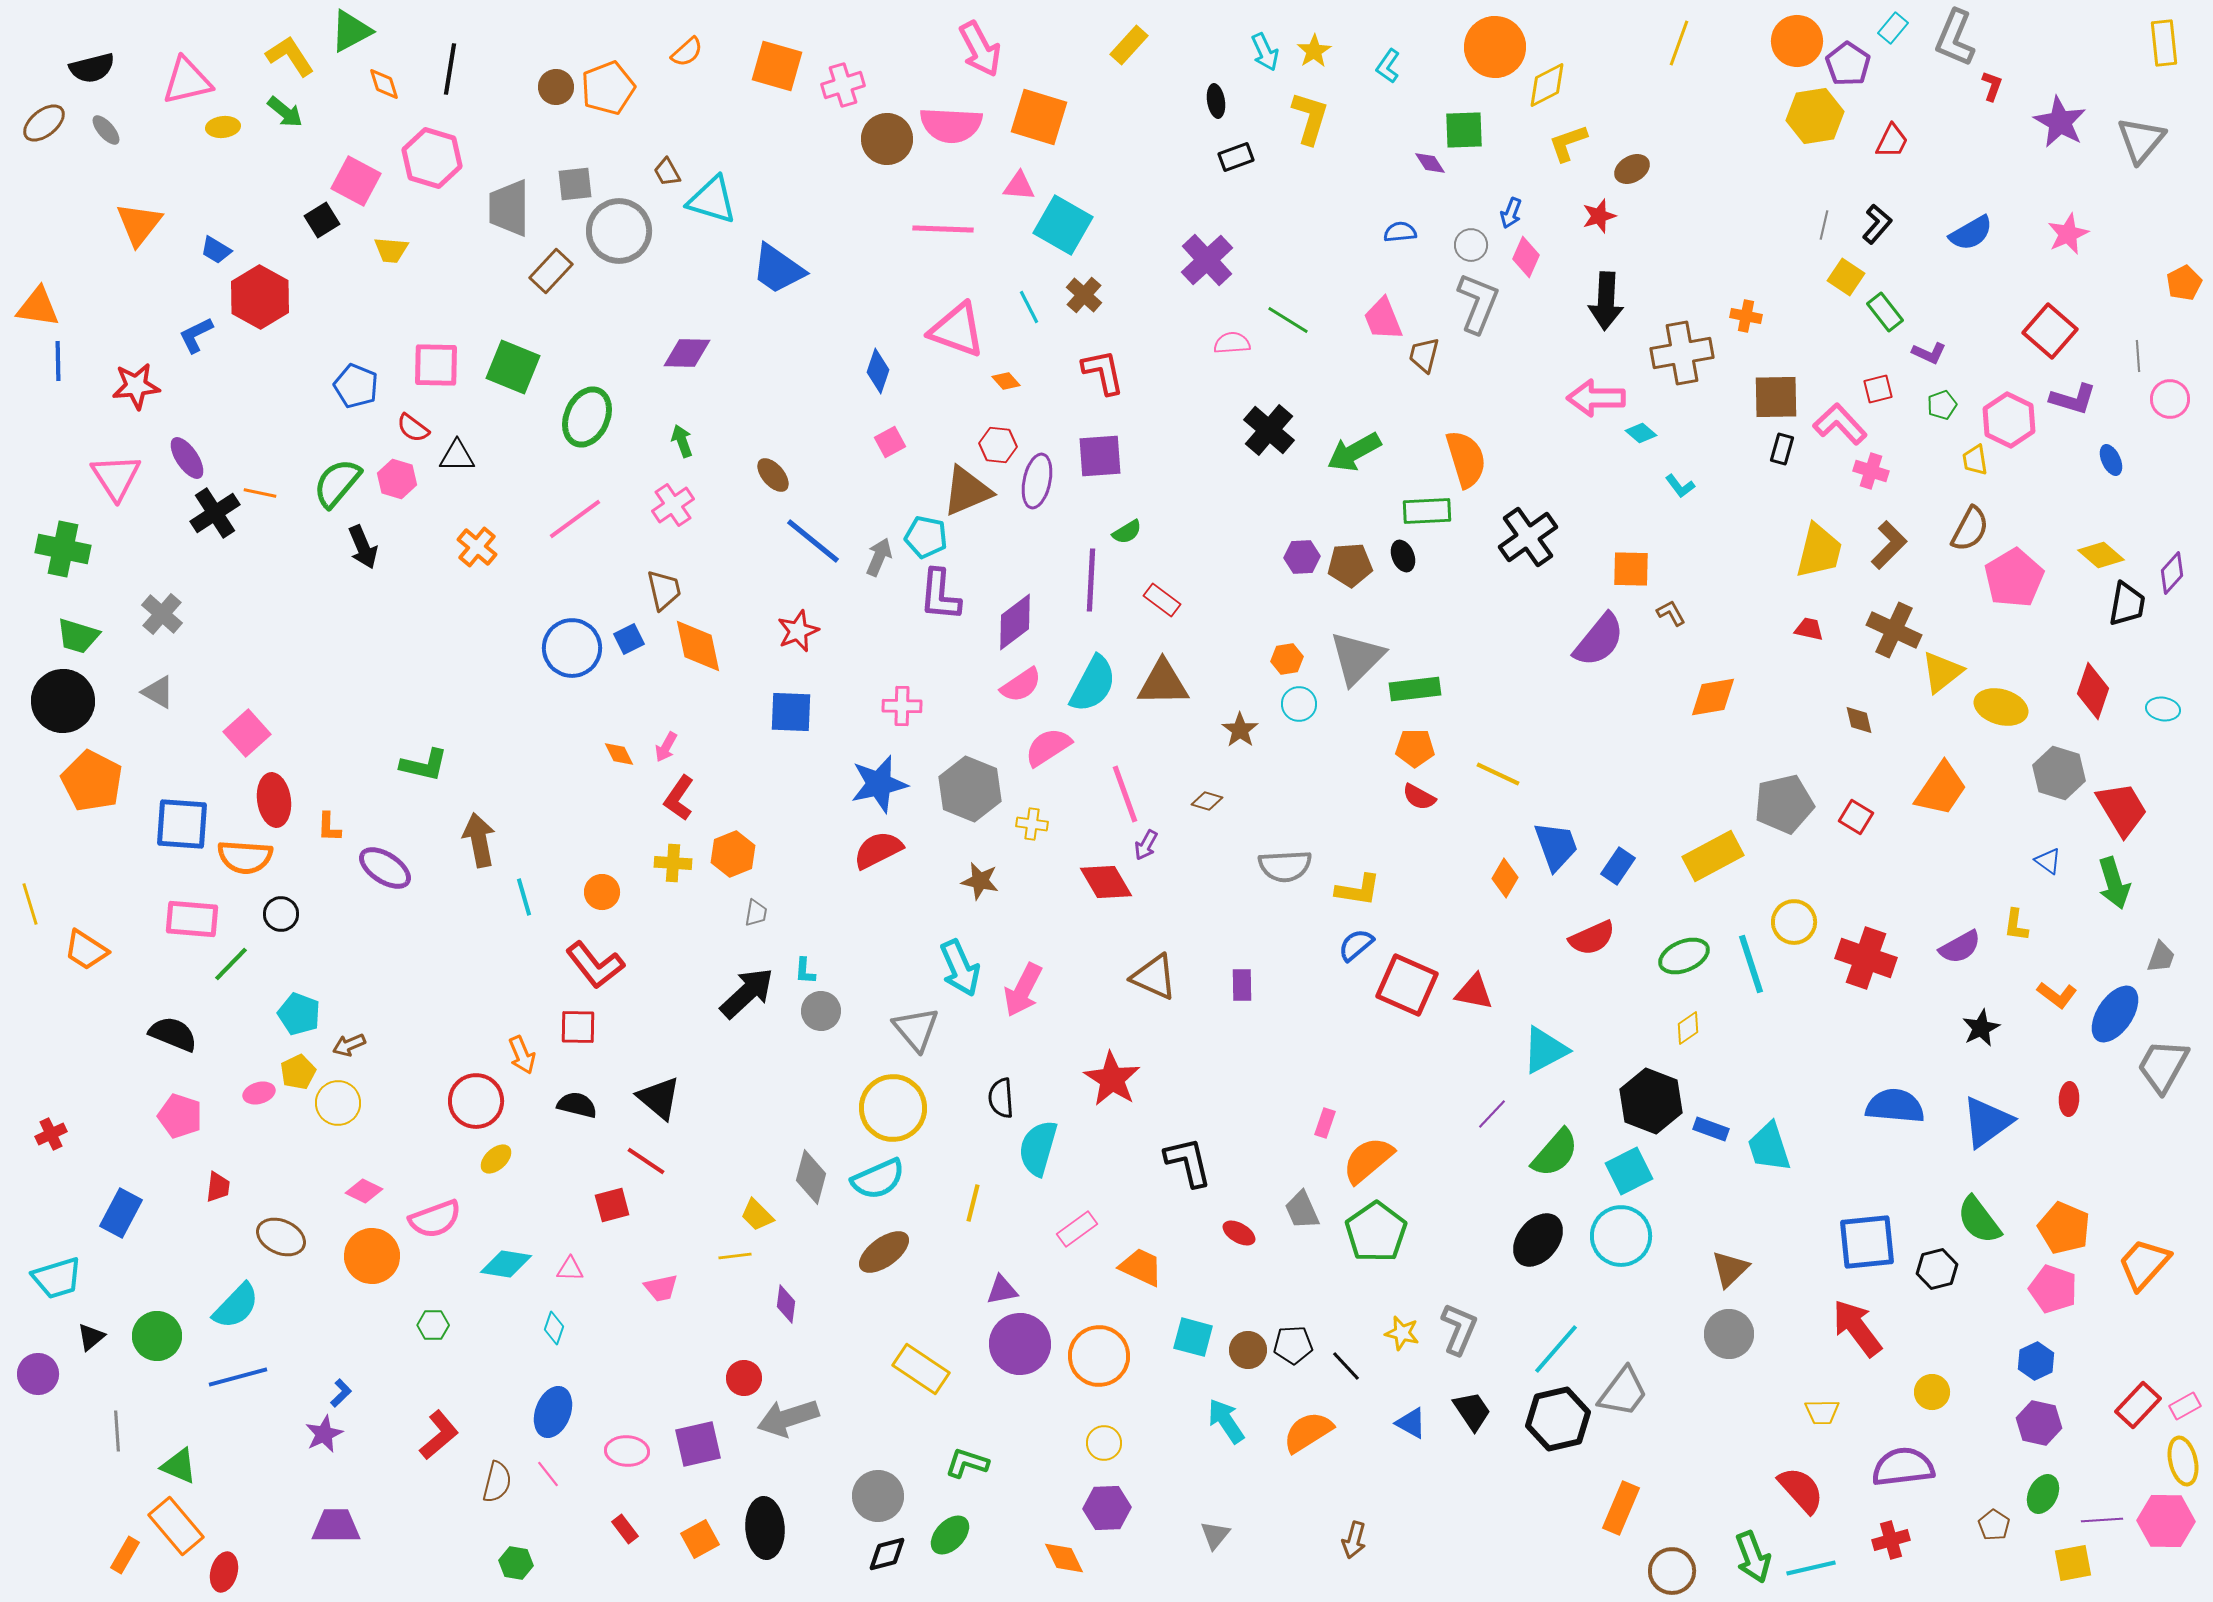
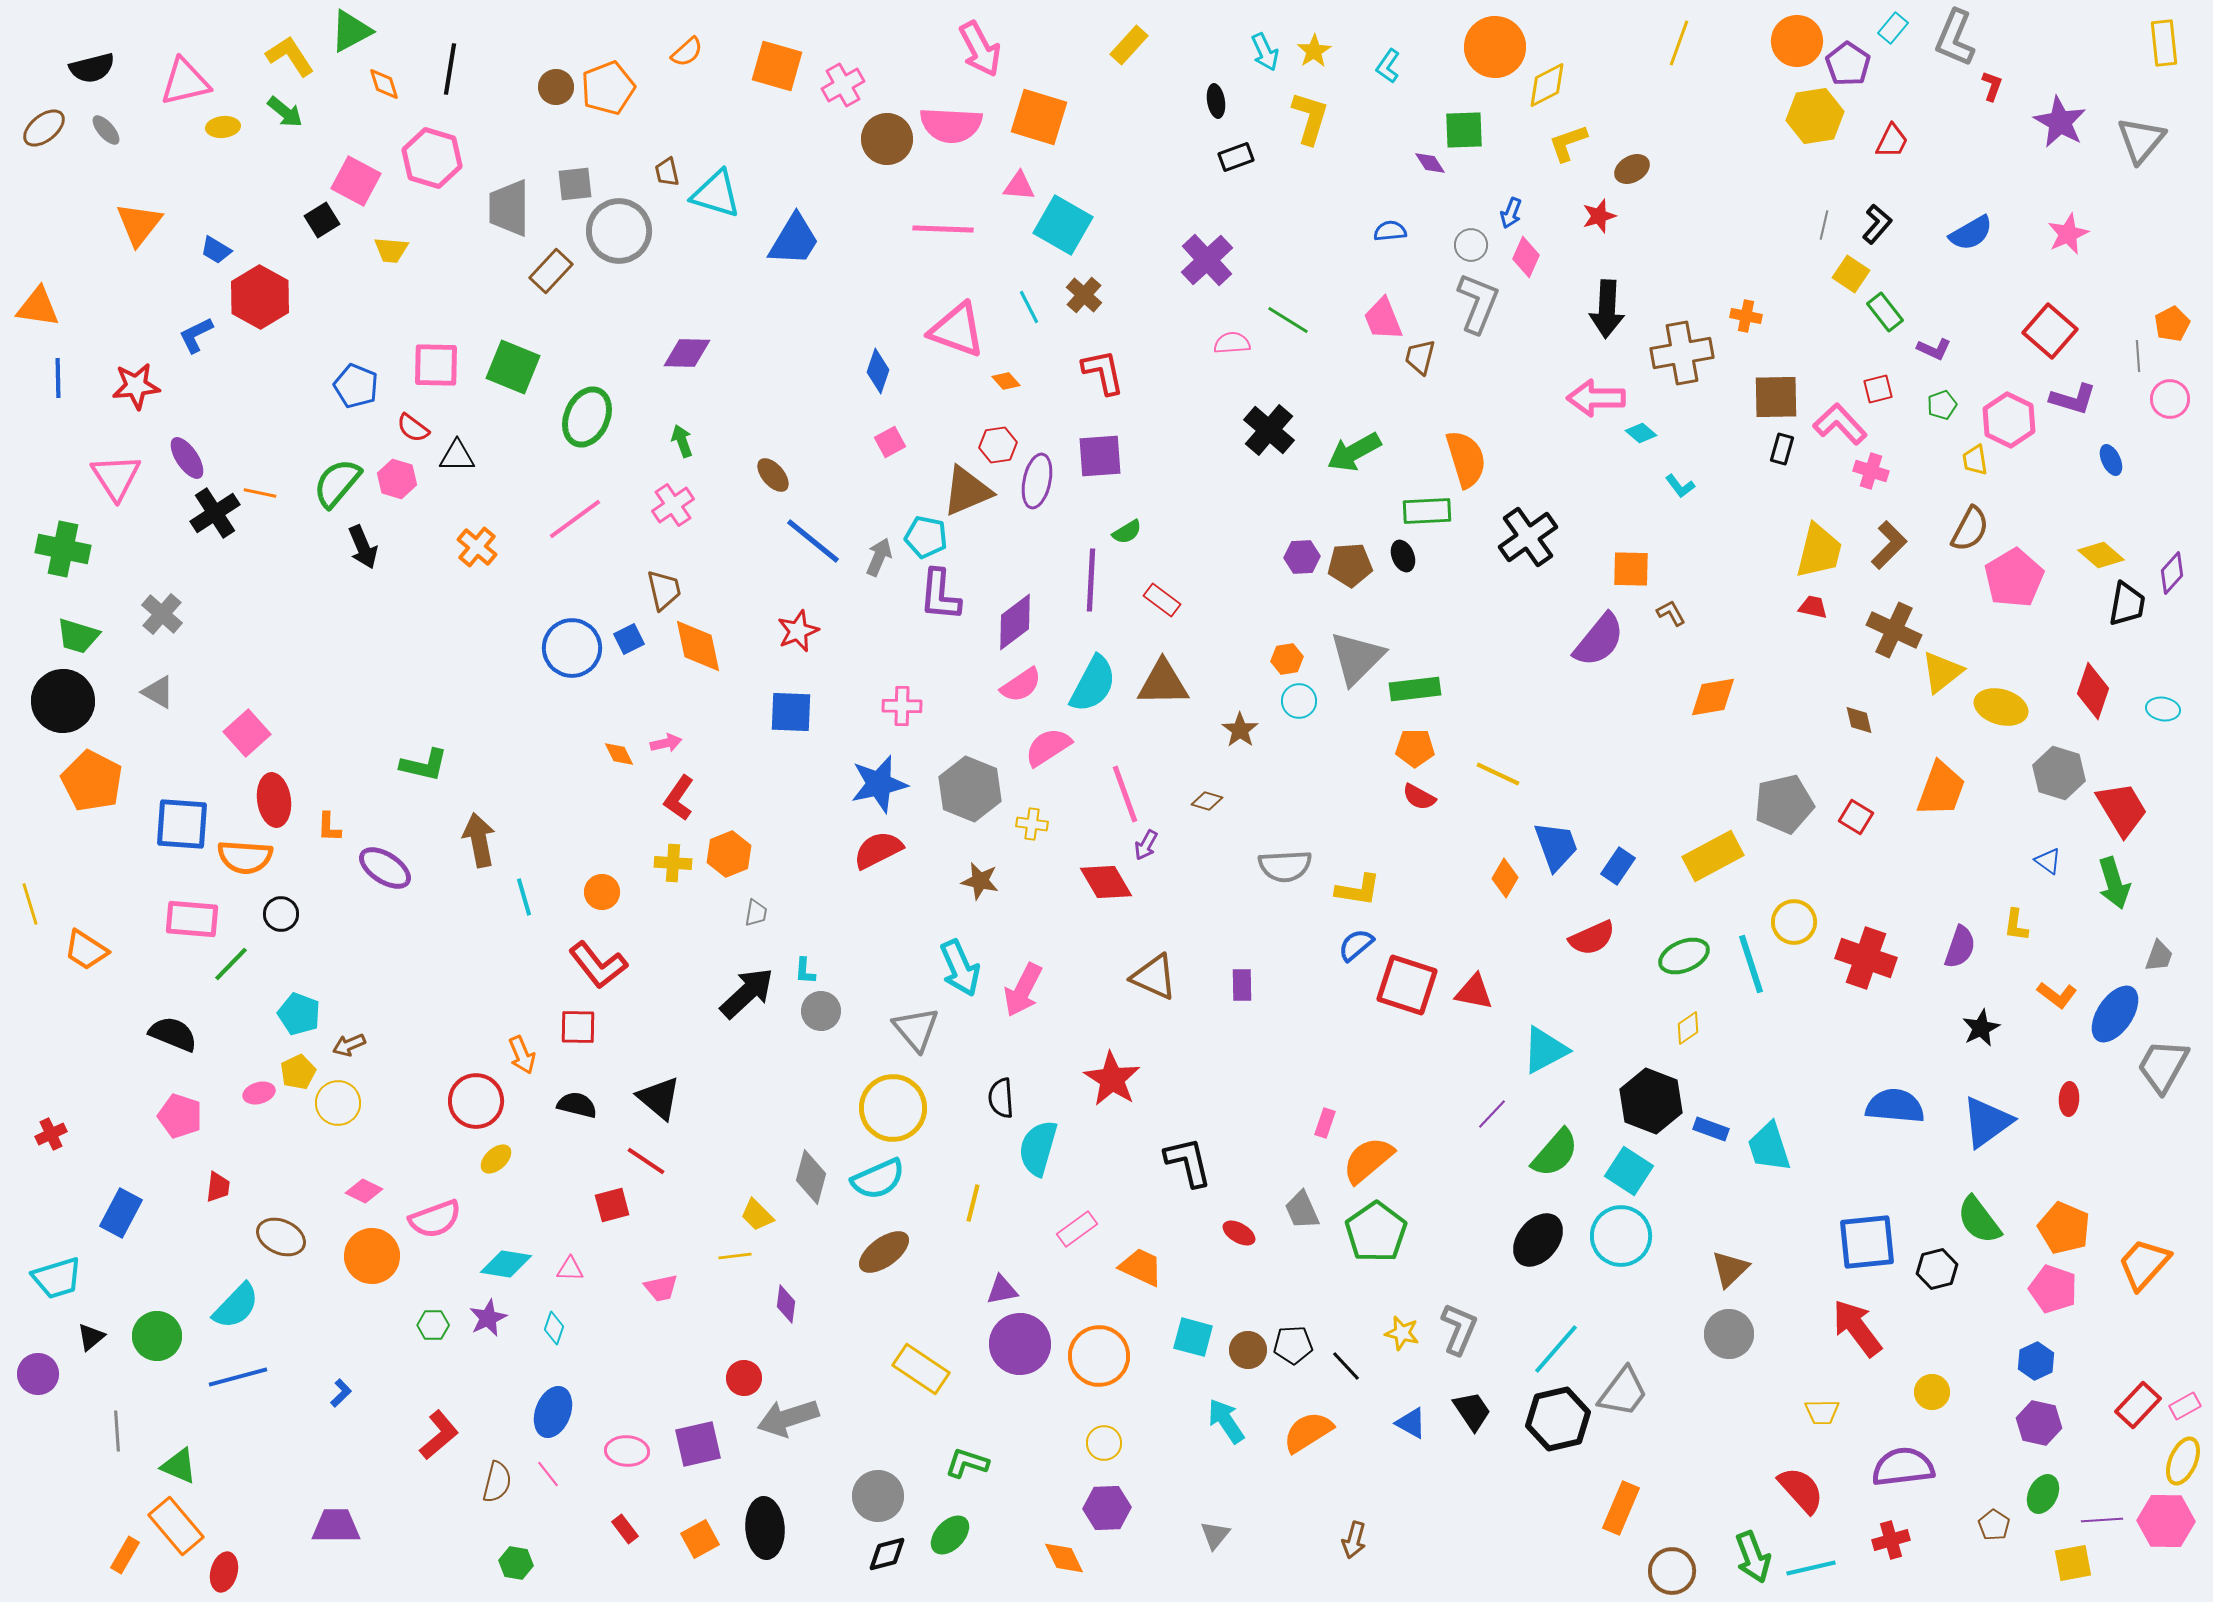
pink triangle at (187, 81): moved 2 px left, 1 px down
pink cross at (843, 85): rotated 12 degrees counterclockwise
brown ellipse at (44, 123): moved 5 px down
brown trapezoid at (667, 172): rotated 16 degrees clockwise
cyan triangle at (712, 200): moved 4 px right, 6 px up
blue semicircle at (1400, 232): moved 10 px left, 1 px up
blue trapezoid at (778, 269): moved 16 px right, 29 px up; rotated 94 degrees counterclockwise
yellow square at (1846, 277): moved 5 px right, 3 px up
orange pentagon at (2184, 283): moved 12 px left, 41 px down
black arrow at (1606, 301): moved 1 px right, 8 px down
purple L-shape at (1929, 353): moved 5 px right, 4 px up
brown trapezoid at (1424, 355): moved 4 px left, 2 px down
blue line at (58, 361): moved 17 px down
red hexagon at (998, 445): rotated 15 degrees counterclockwise
red trapezoid at (1809, 629): moved 4 px right, 22 px up
cyan circle at (1299, 704): moved 3 px up
pink arrow at (666, 747): moved 4 px up; rotated 132 degrees counterclockwise
orange trapezoid at (1941, 789): rotated 14 degrees counterclockwise
orange hexagon at (733, 854): moved 4 px left
purple semicircle at (1960, 947): rotated 42 degrees counterclockwise
gray trapezoid at (2161, 957): moved 2 px left, 1 px up
red L-shape at (595, 965): moved 3 px right
red square at (1407, 985): rotated 6 degrees counterclockwise
cyan square at (1629, 1171): rotated 30 degrees counterclockwise
purple star at (324, 1434): moved 164 px right, 116 px up
yellow ellipse at (2183, 1461): rotated 36 degrees clockwise
